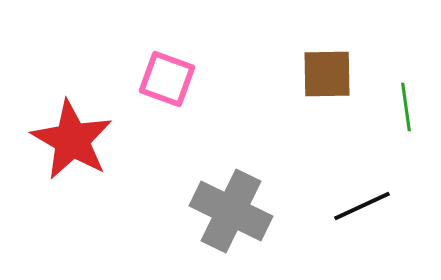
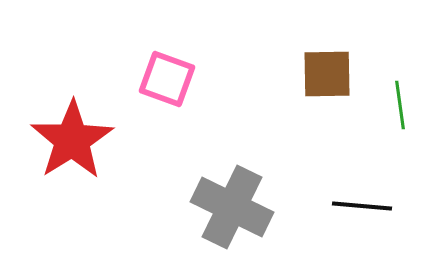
green line: moved 6 px left, 2 px up
red star: rotated 10 degrees clockwise
black line: rotated 30 degrees clockwise
gray cross: moved 1 px right, 4 px up
